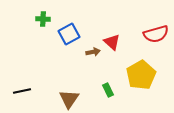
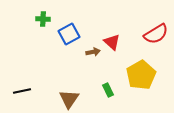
red semicircle: rotated 15 degrees counterclockwise
